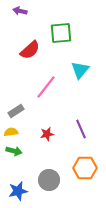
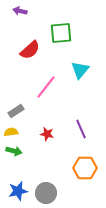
red star: rotated 24 degrees clockwise
gray circle: moved 3 px left, 13 px down
